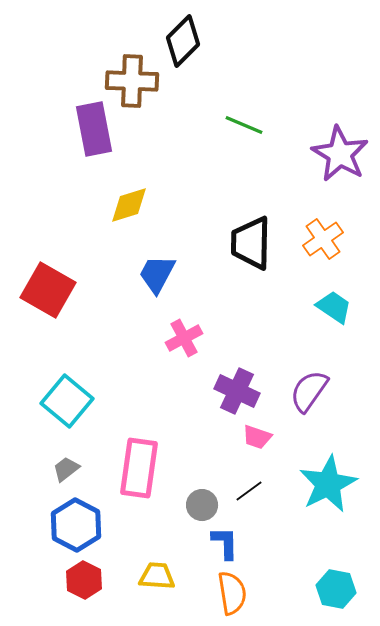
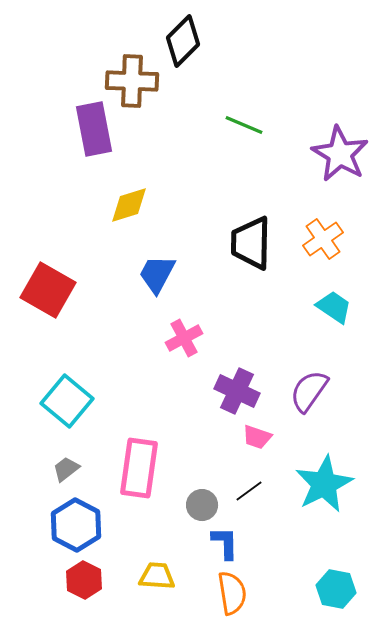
cyan star: moved 4 px left
